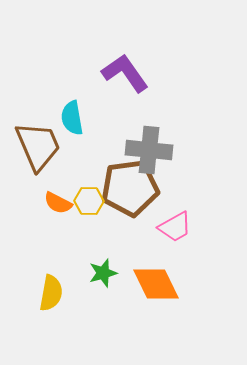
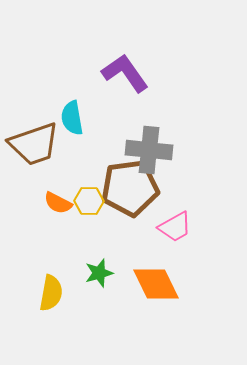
brown trapezoid: moved 4 px left, 2 px up; rotated 94 degrees clockwise
green star: moved 4 px left
